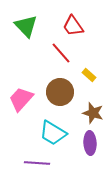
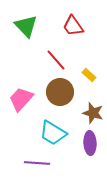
red line: moved 5 px left, 7 px down
